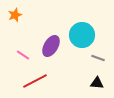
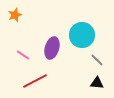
purple ellipse: moved 1 px right, 2 px down; rotated 15 degrees counterclockwise
gray line: moved 1 px left, 2 px down; rotated 24 degrees clockwise
